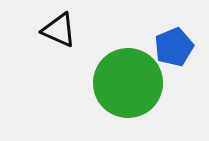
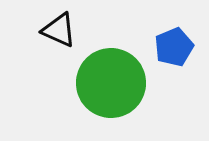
green circle: moved 17 px left
